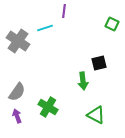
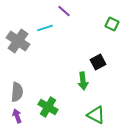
purple line: rotated 56 degrees counterclockwise
black square: moved 1 px left, 1 px up; rotated 14 degrees counterclockwise
gray semicircle: rotated 30 degrees counterclockwise
